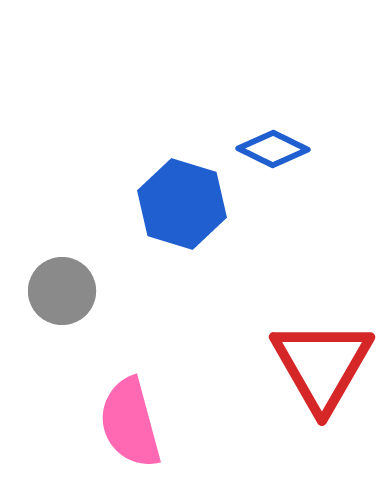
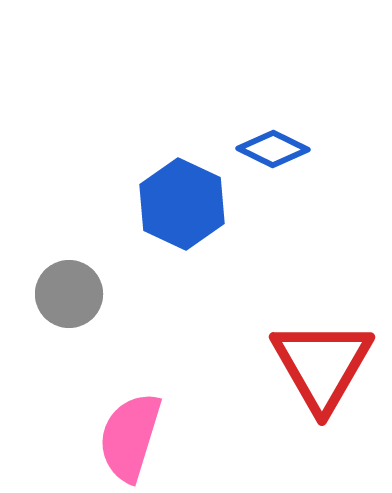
blue hexagon: rotated 8 degrees clockwise
gray circle: moved 7 px right, 3 px down
pink semicircle: moved 14 px down; rotated 32 degrees clockwise
